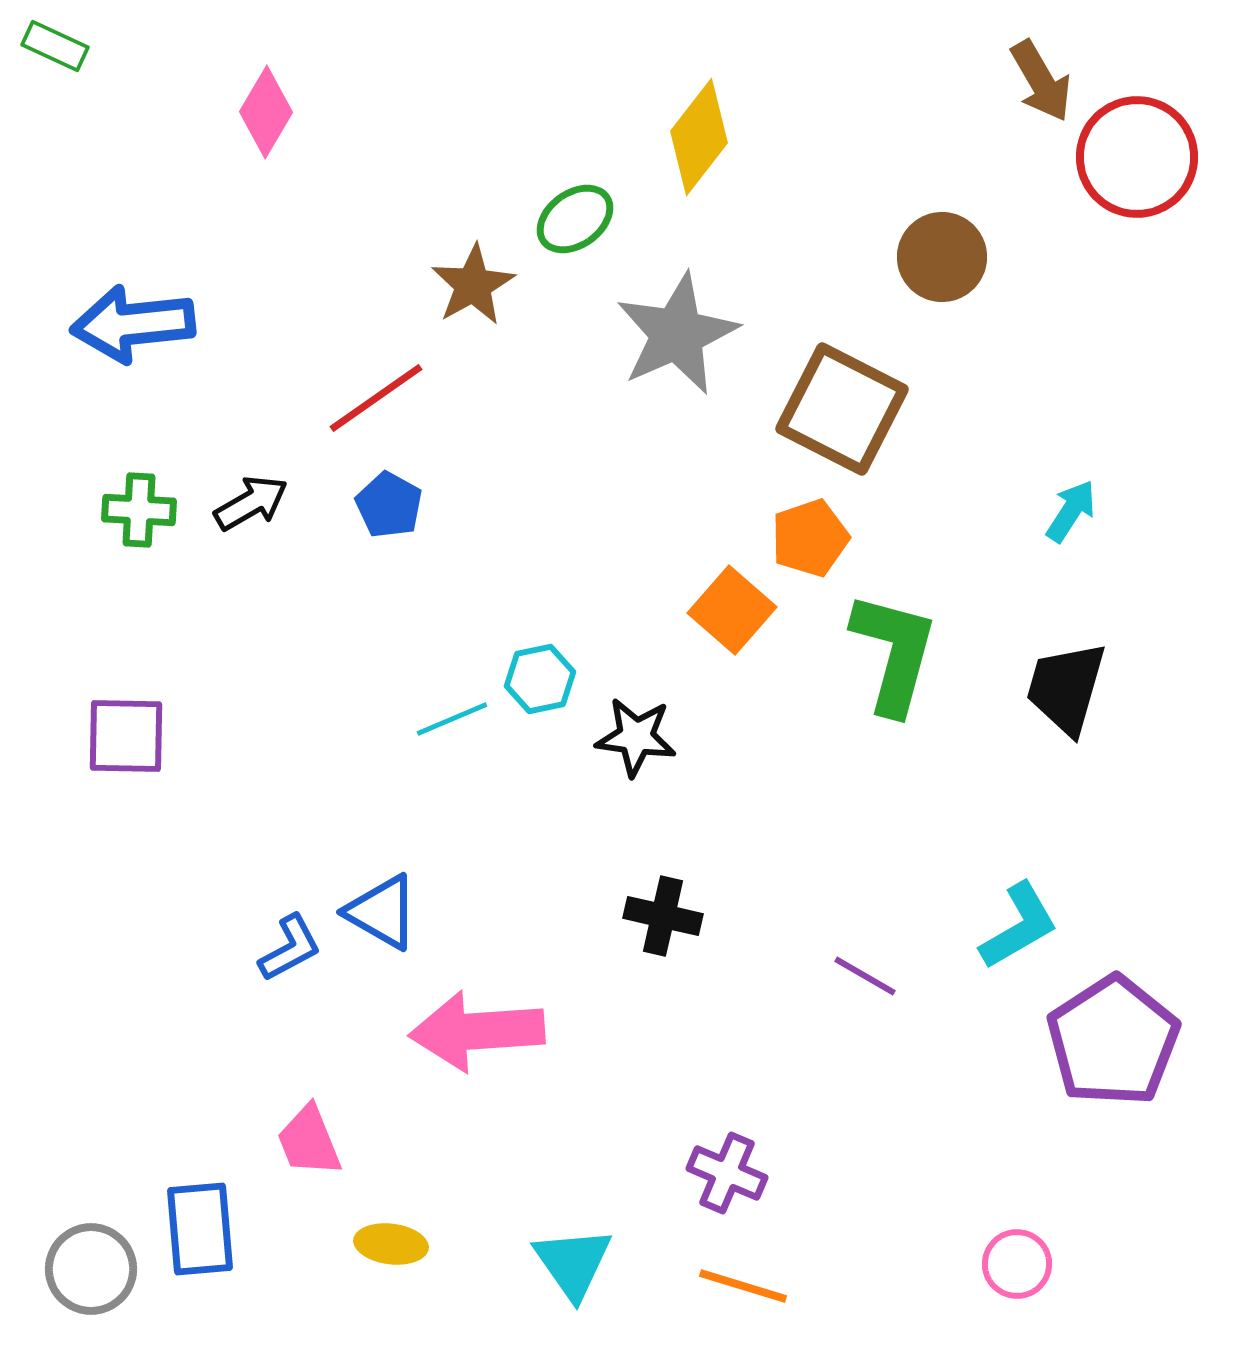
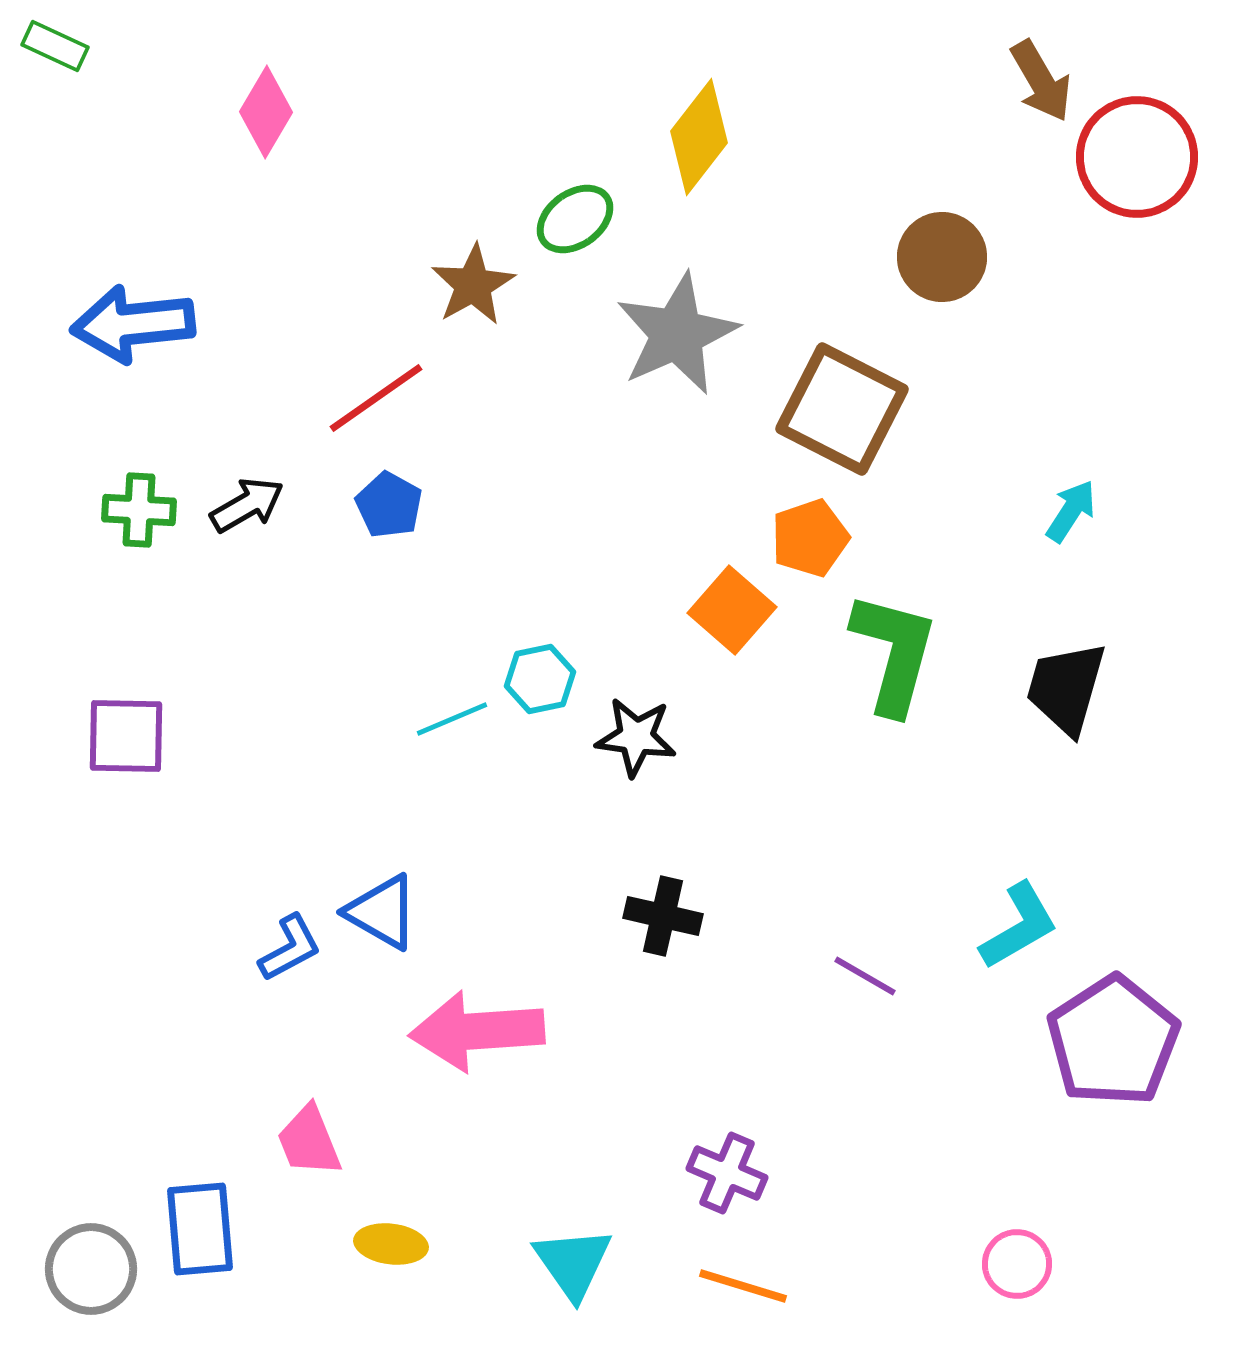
black arrow: moved 4 px left, 2 px down
